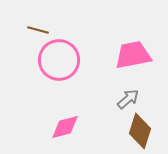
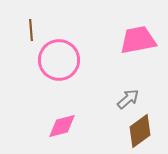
brown line: moved 7 px left; rotated 70 degrees clockwise
pink trapezoid: moved 5 px right, 15 px up
pink diamond: moved 3 px left, 1 px up
brown diamond: rotated 36 degrees clockwise
